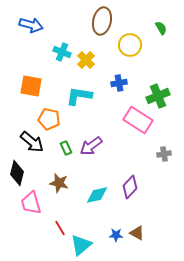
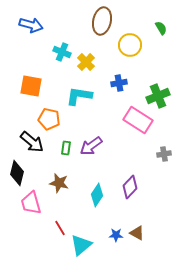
yellow cross: moved 2 px down
green rectangle: rotated 32 degrees clockwise
cyan diamond: rotated 45 degrees counterclockwise
